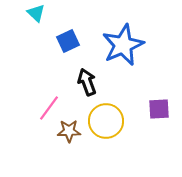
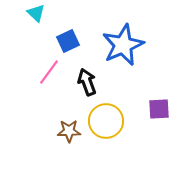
pink line: moved 36 px up
